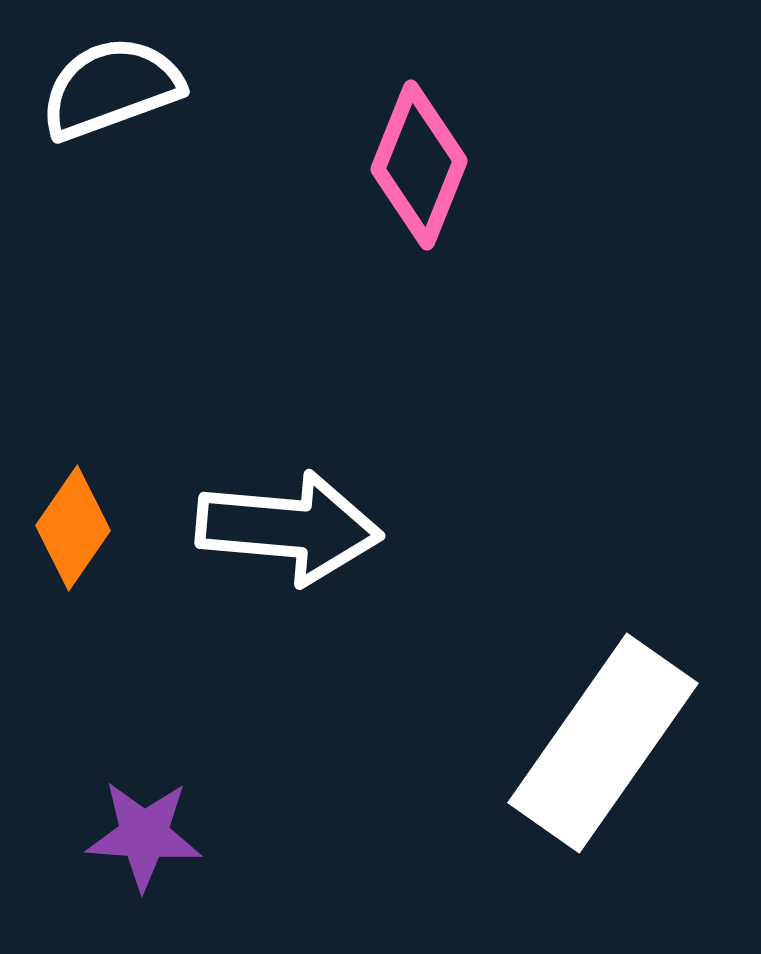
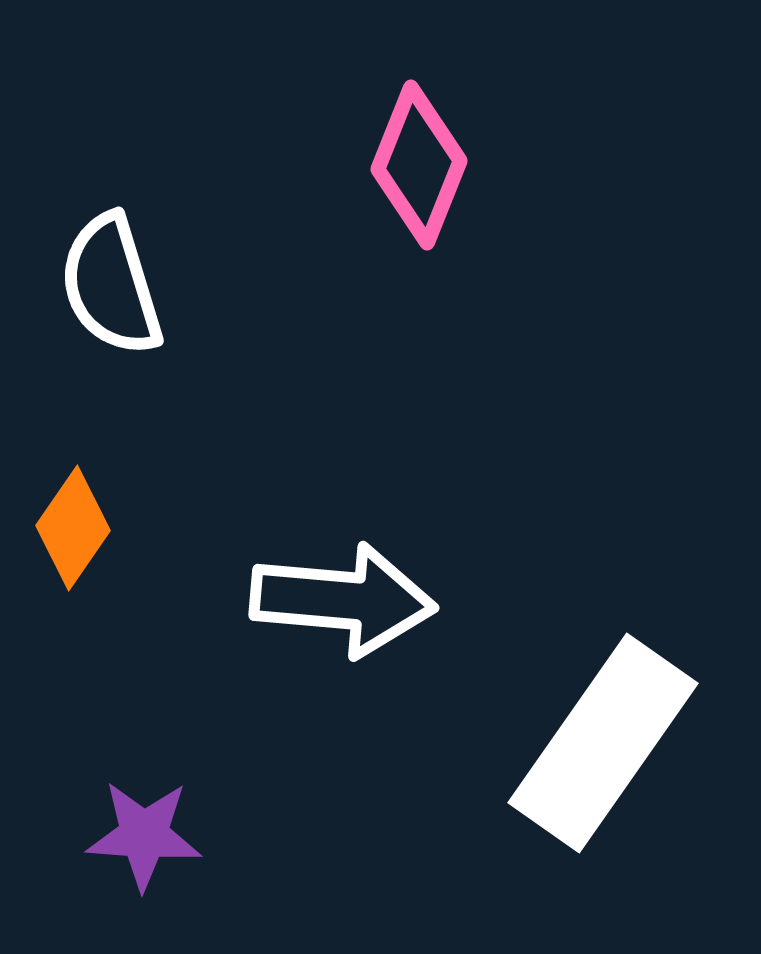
white semicircle: moved 197 px down; rotated 87 degrees counterclockwise
white arrow: moved 54 px right, 72 px down
